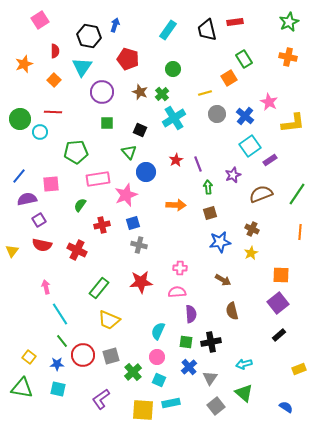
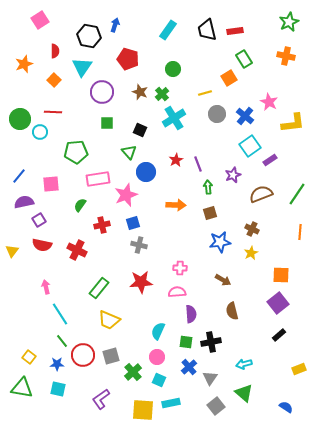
red rectangle at (235, 22): moved 9 px down
orange cross at (288, 57): moved 2 px left, 1 px up
purple semicircle at (27, 199): moved 3 px left, 3 px down
